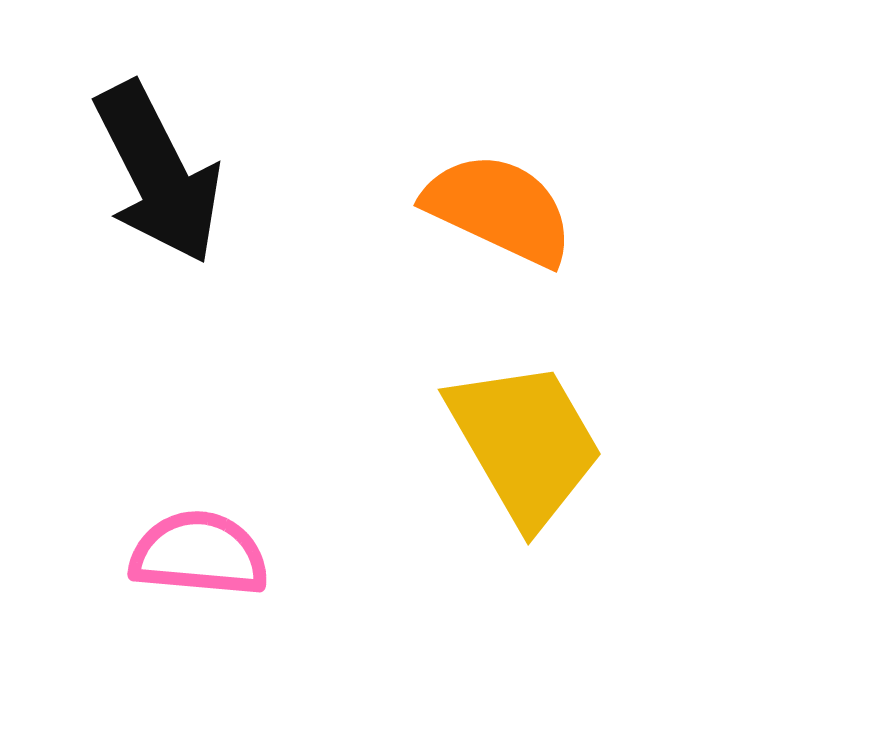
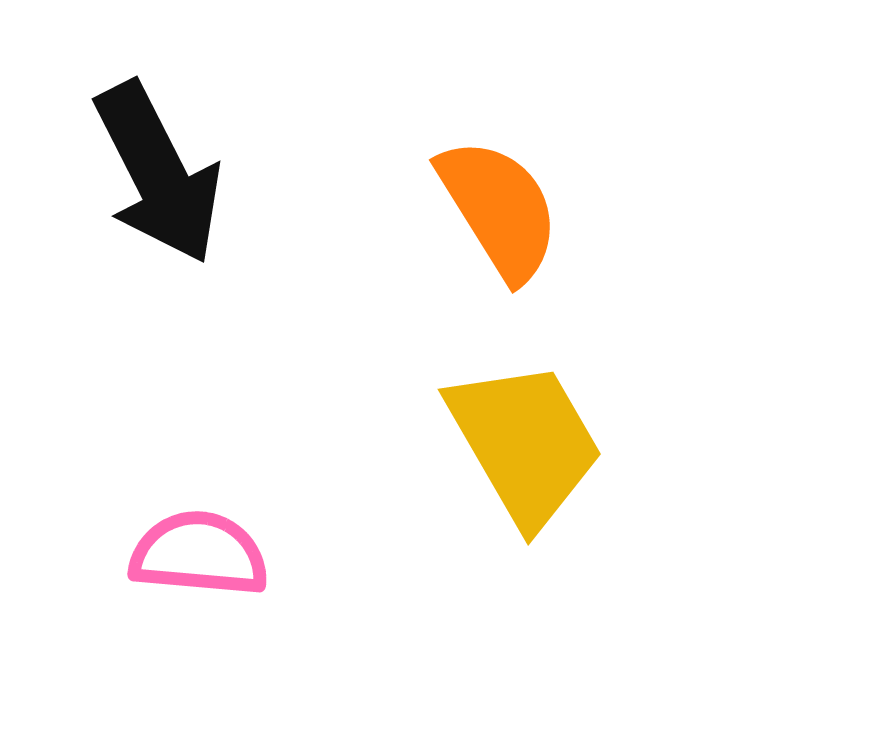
orange semicircle: rotated 33 degrees clockwise
